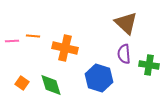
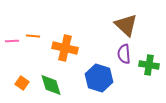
brown triangle: moved 2 px down
